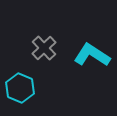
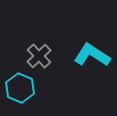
gray cross: moved 5 px left, 8 px down
